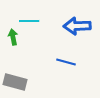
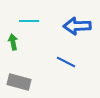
green arrow: moved 5 px down
blue line: rotated 12 degrees clockwise
gray rectangle: moved 4 px right
